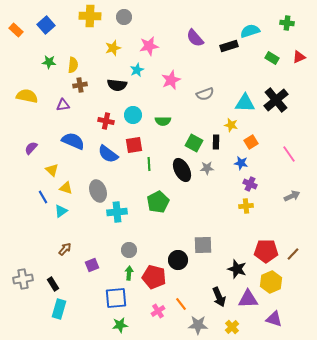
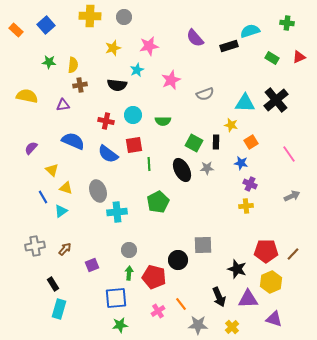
gray cross at (23, 279): moved 12 px right, 33 px up
